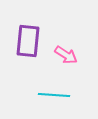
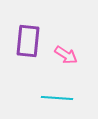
cyan line: moved 3 px right, 3 px down
